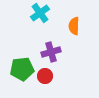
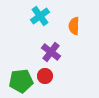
cyan cross: moved 3 px down
purple cross: rotated 36 degrees counterclockwise
green pentagon: moved 1 px left, 12 px down
